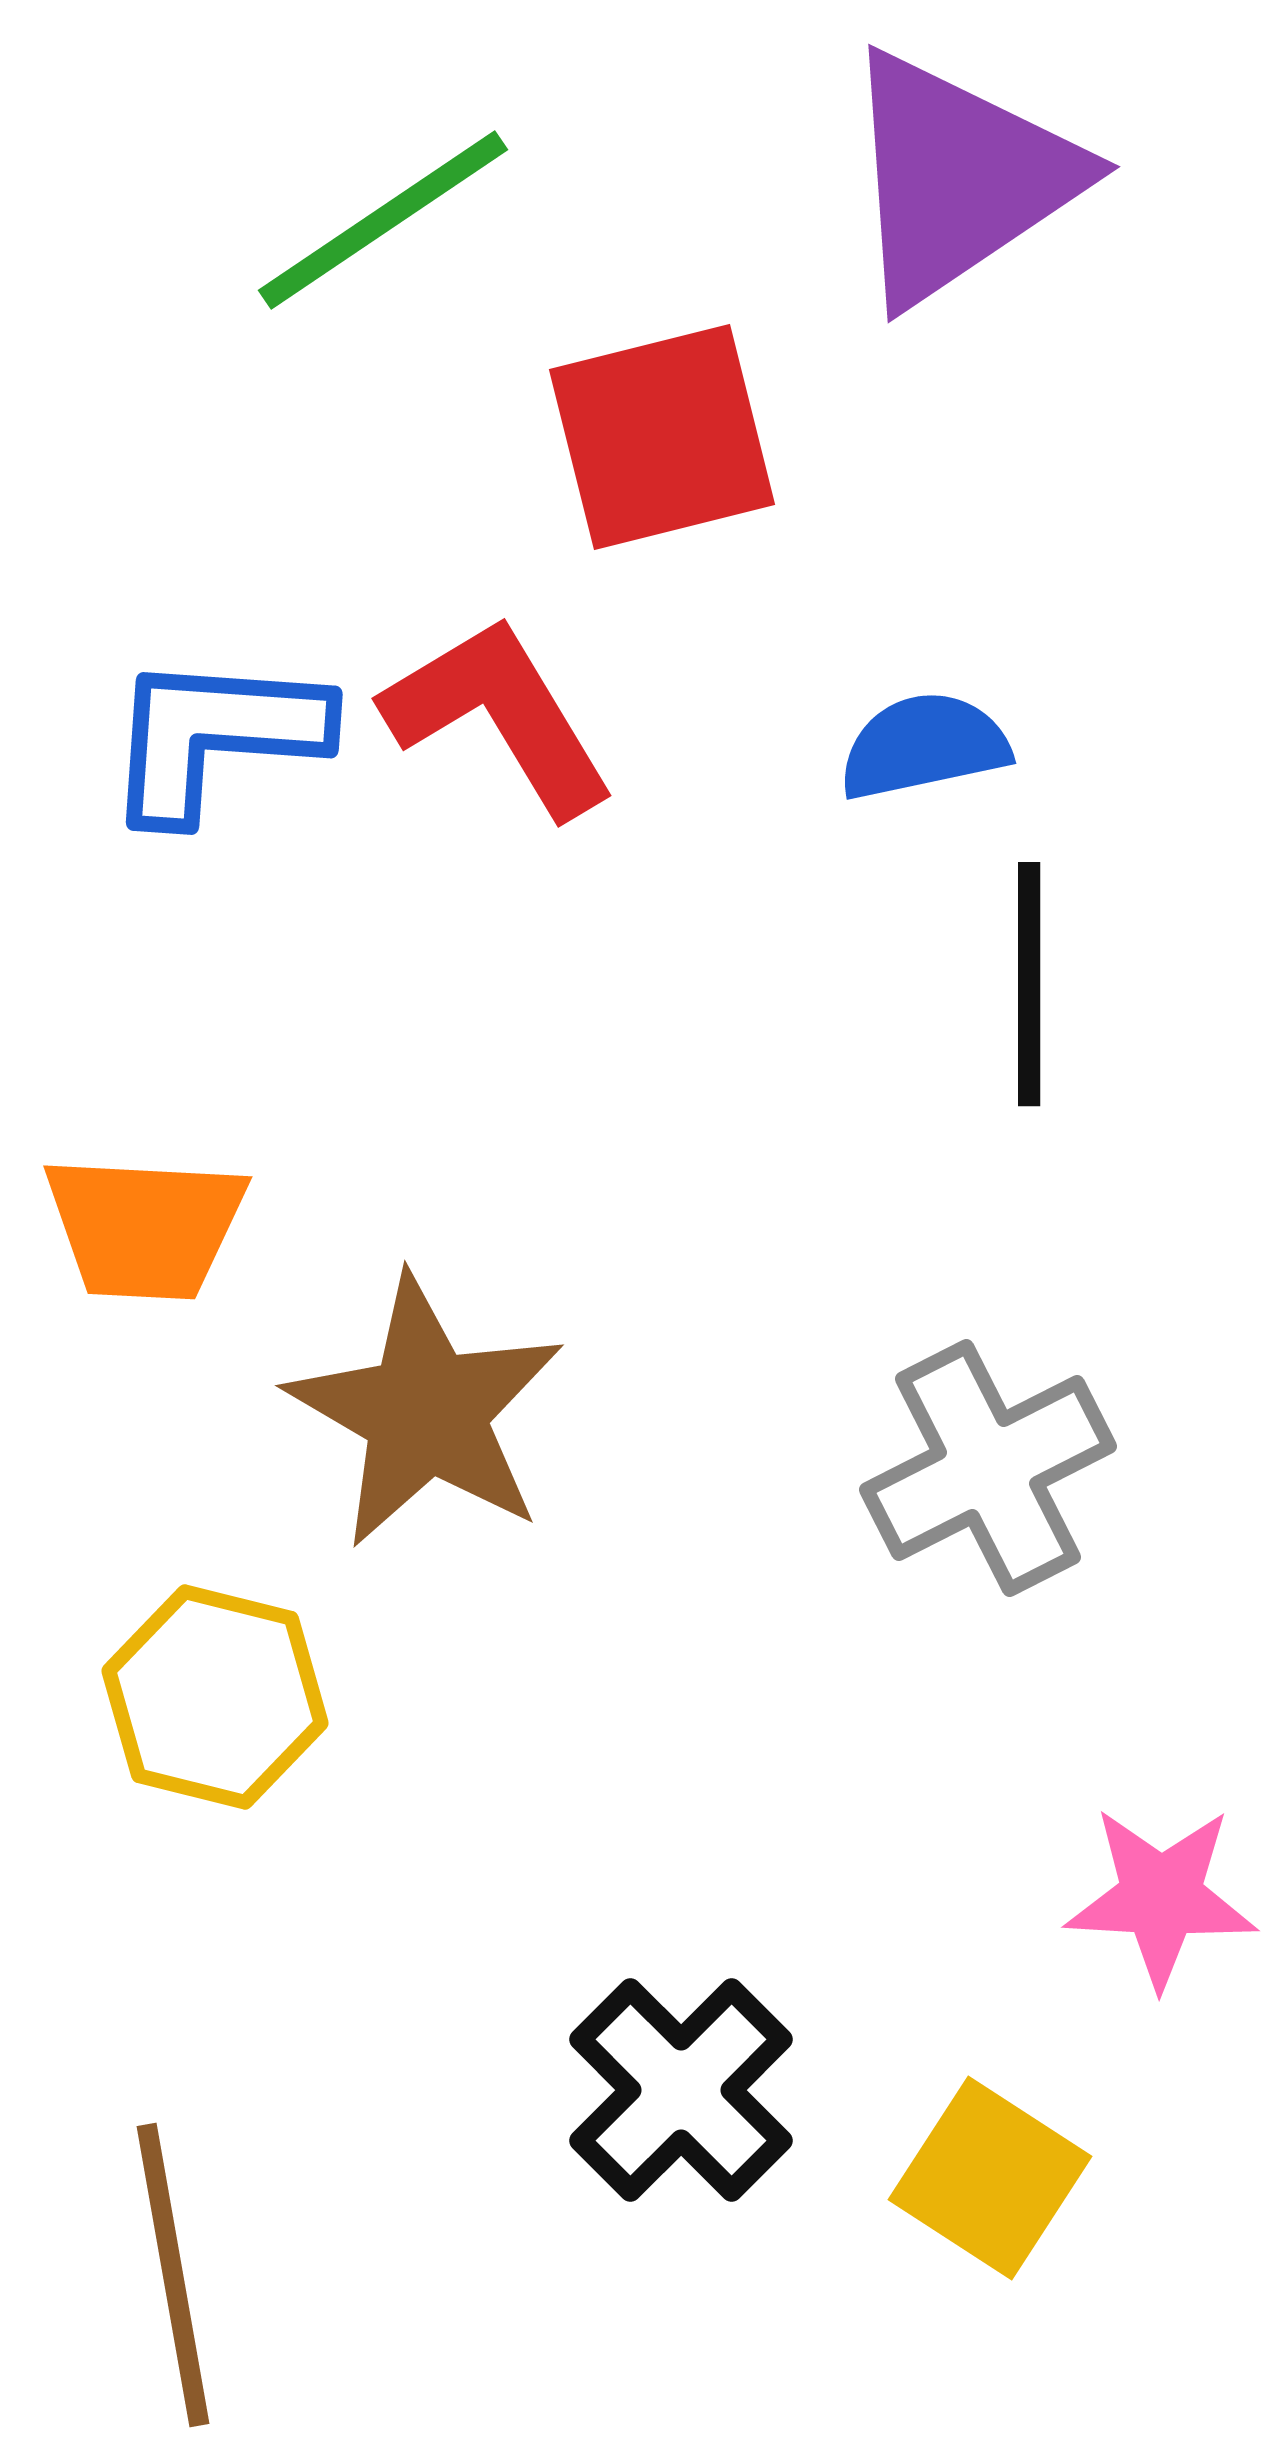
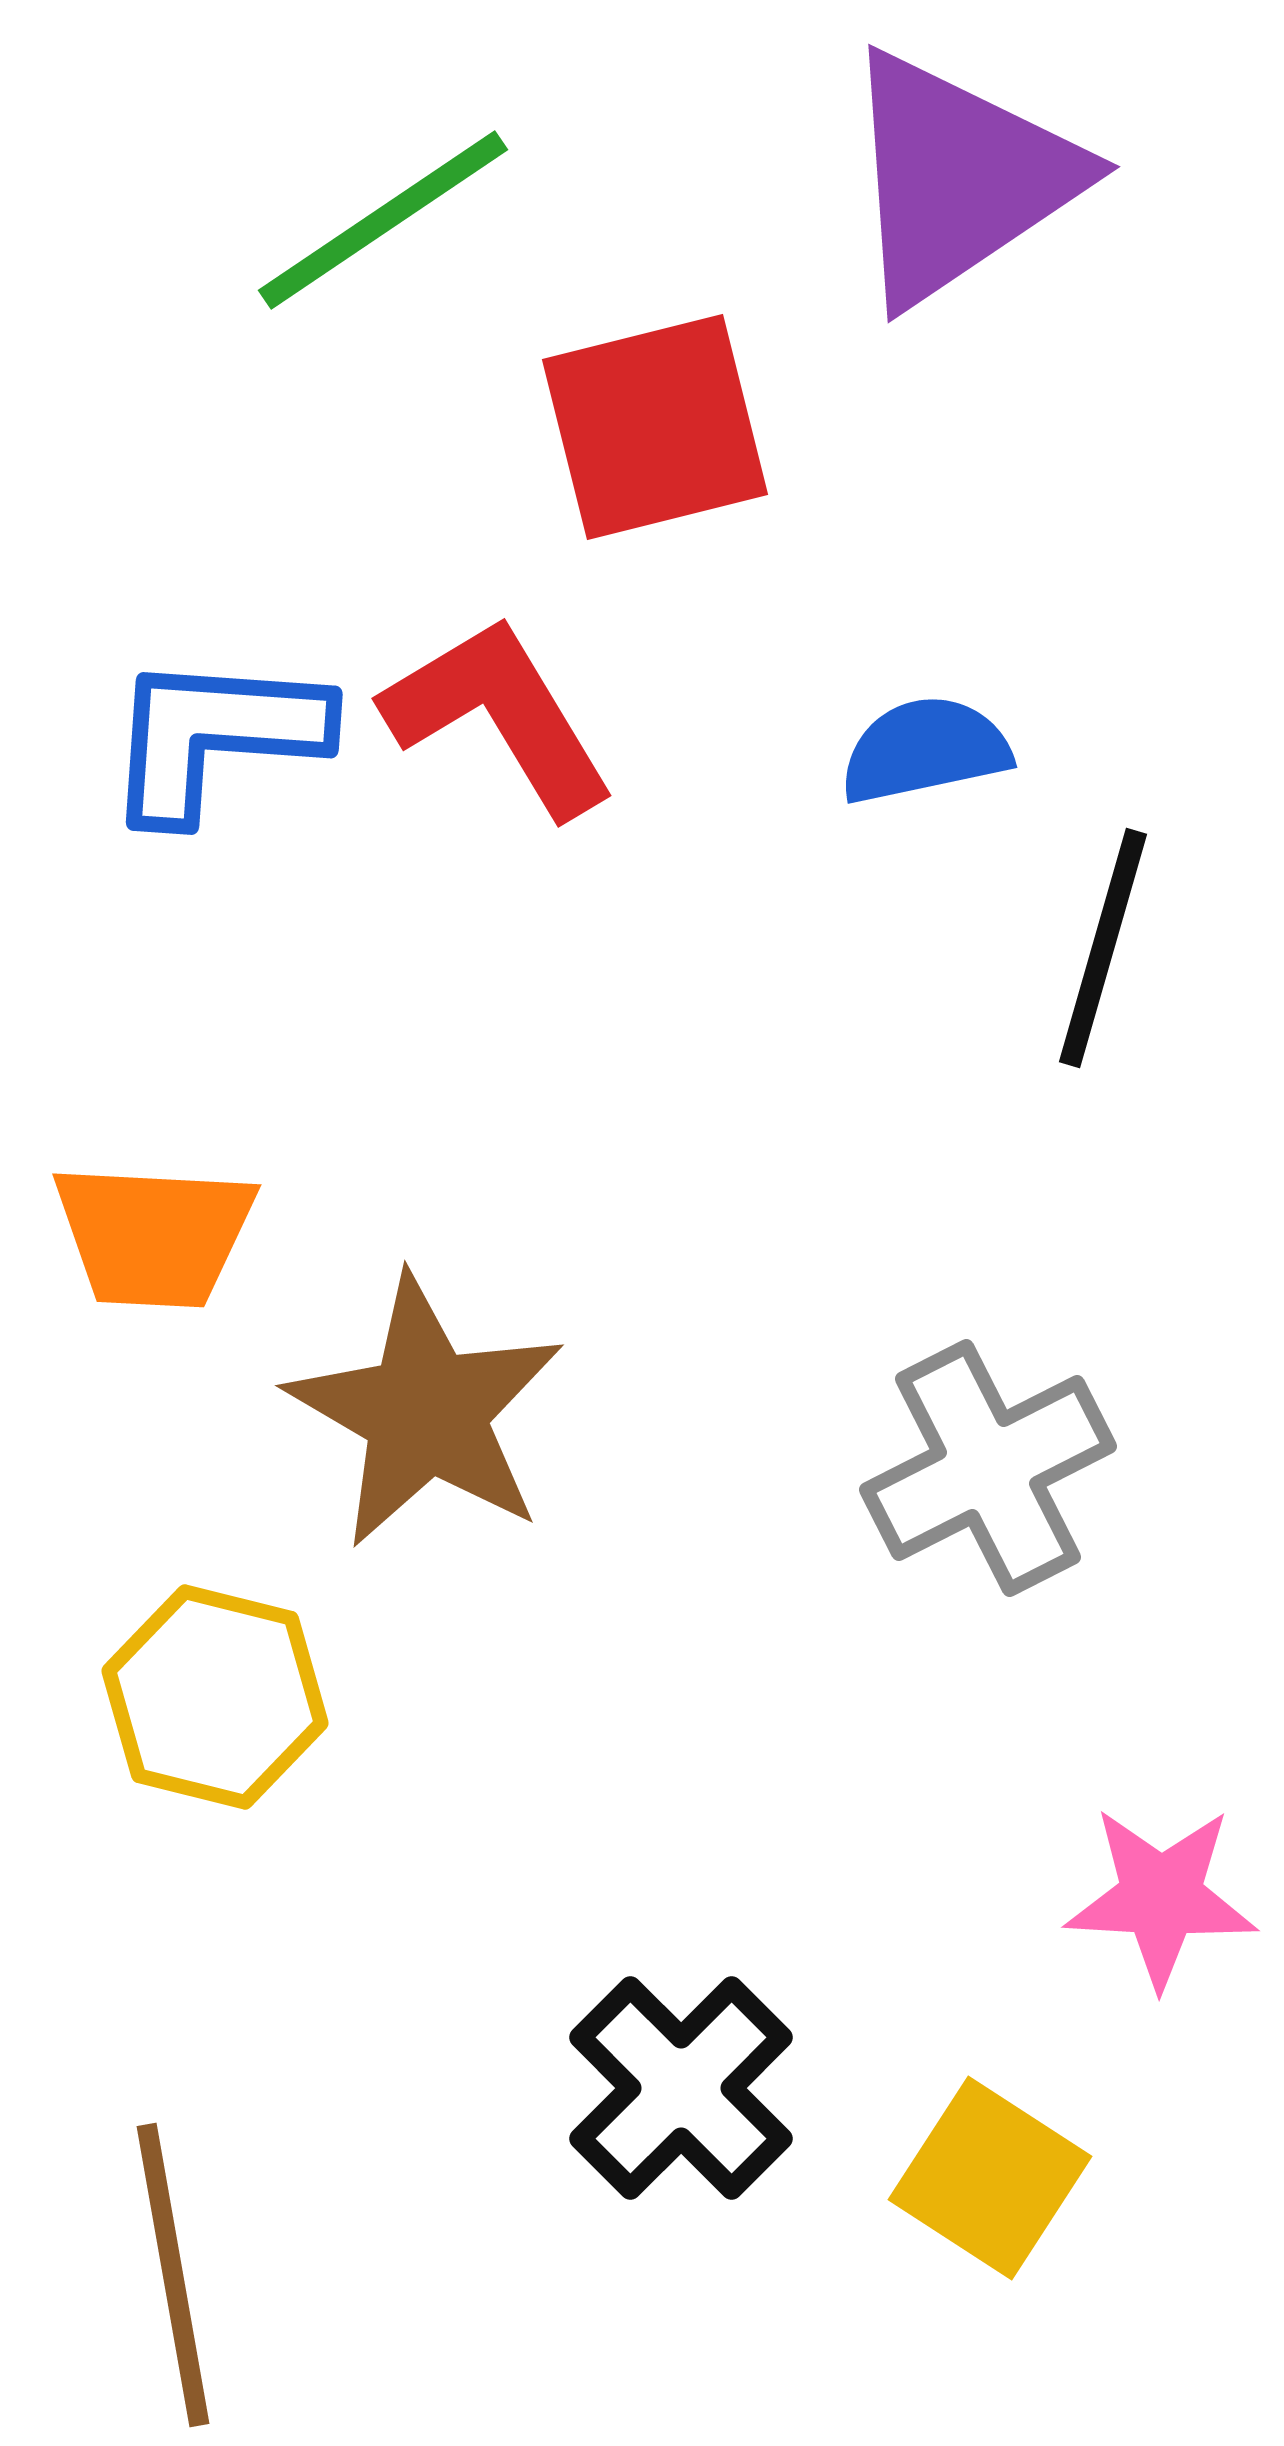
red square: moved 7 px left, 10 px up
blue semicircle: moved 1 px right, 4 px down
black line: moved 74 px right, 36 px up; rotated 16 degrees clockwise
orange trapezoid: moved 9 px right, 8 px down
black cross: moved 2 px up
